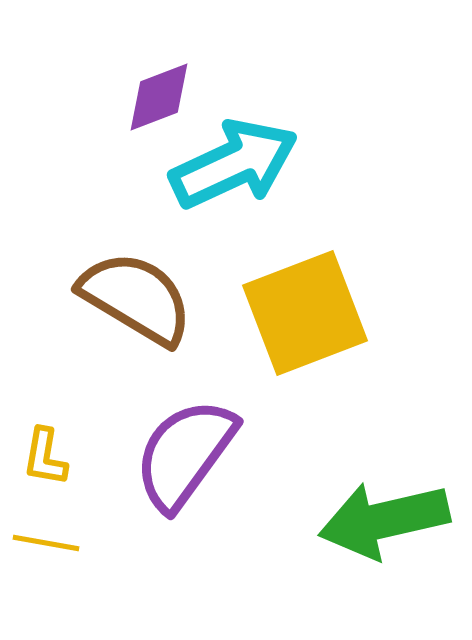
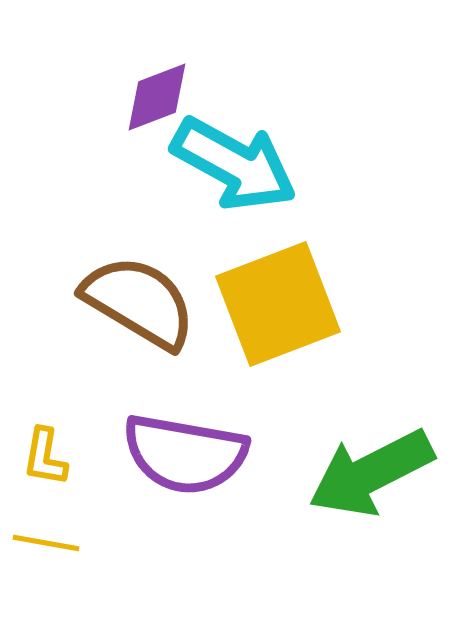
purple diamond: moved 2 px left
cyan arrow: rotated 54 degrees clockwise
brown semicircle: moved 3 px right, 4 px down
yellow square: moved 27 px left, 9 px up
purple semicircle: rotated 116 degrees counterclockwise
green arrow: moved 13 px left, 47 px up; rotated 14 degrees counterclockwise
